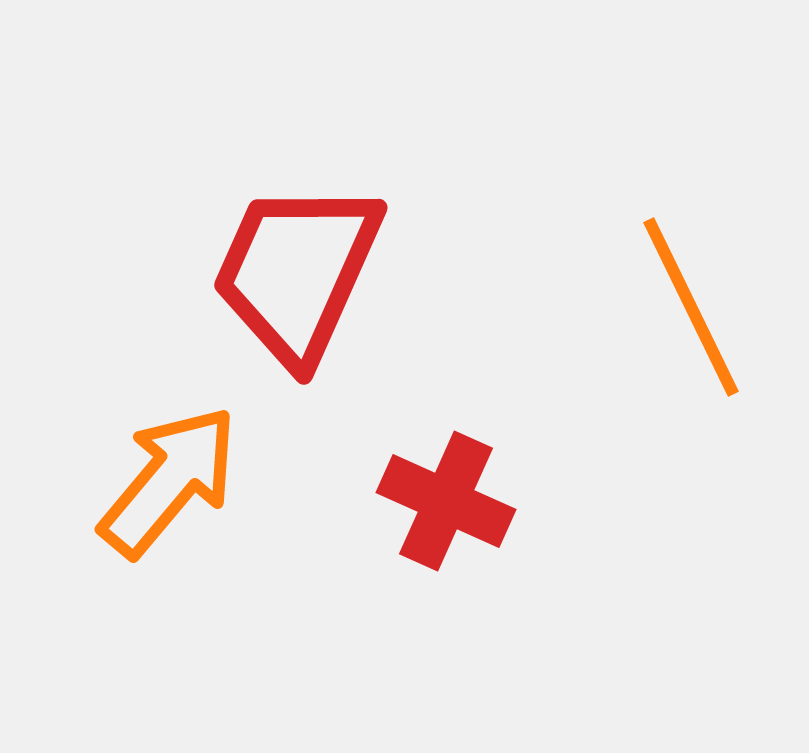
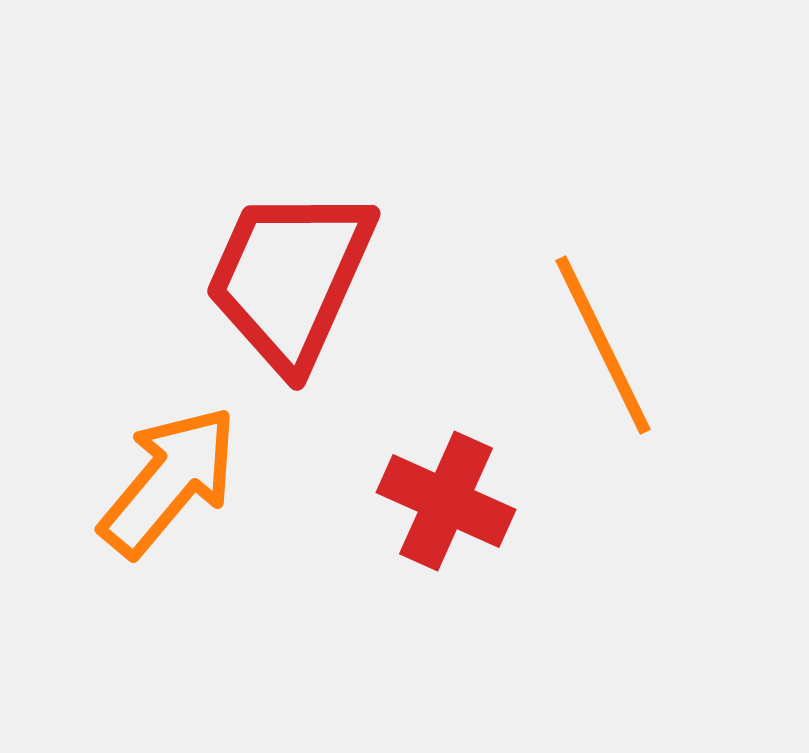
red trapezoid: moved 7 px left, 6 px down
orange line: moved 88 px left, 38 px down
